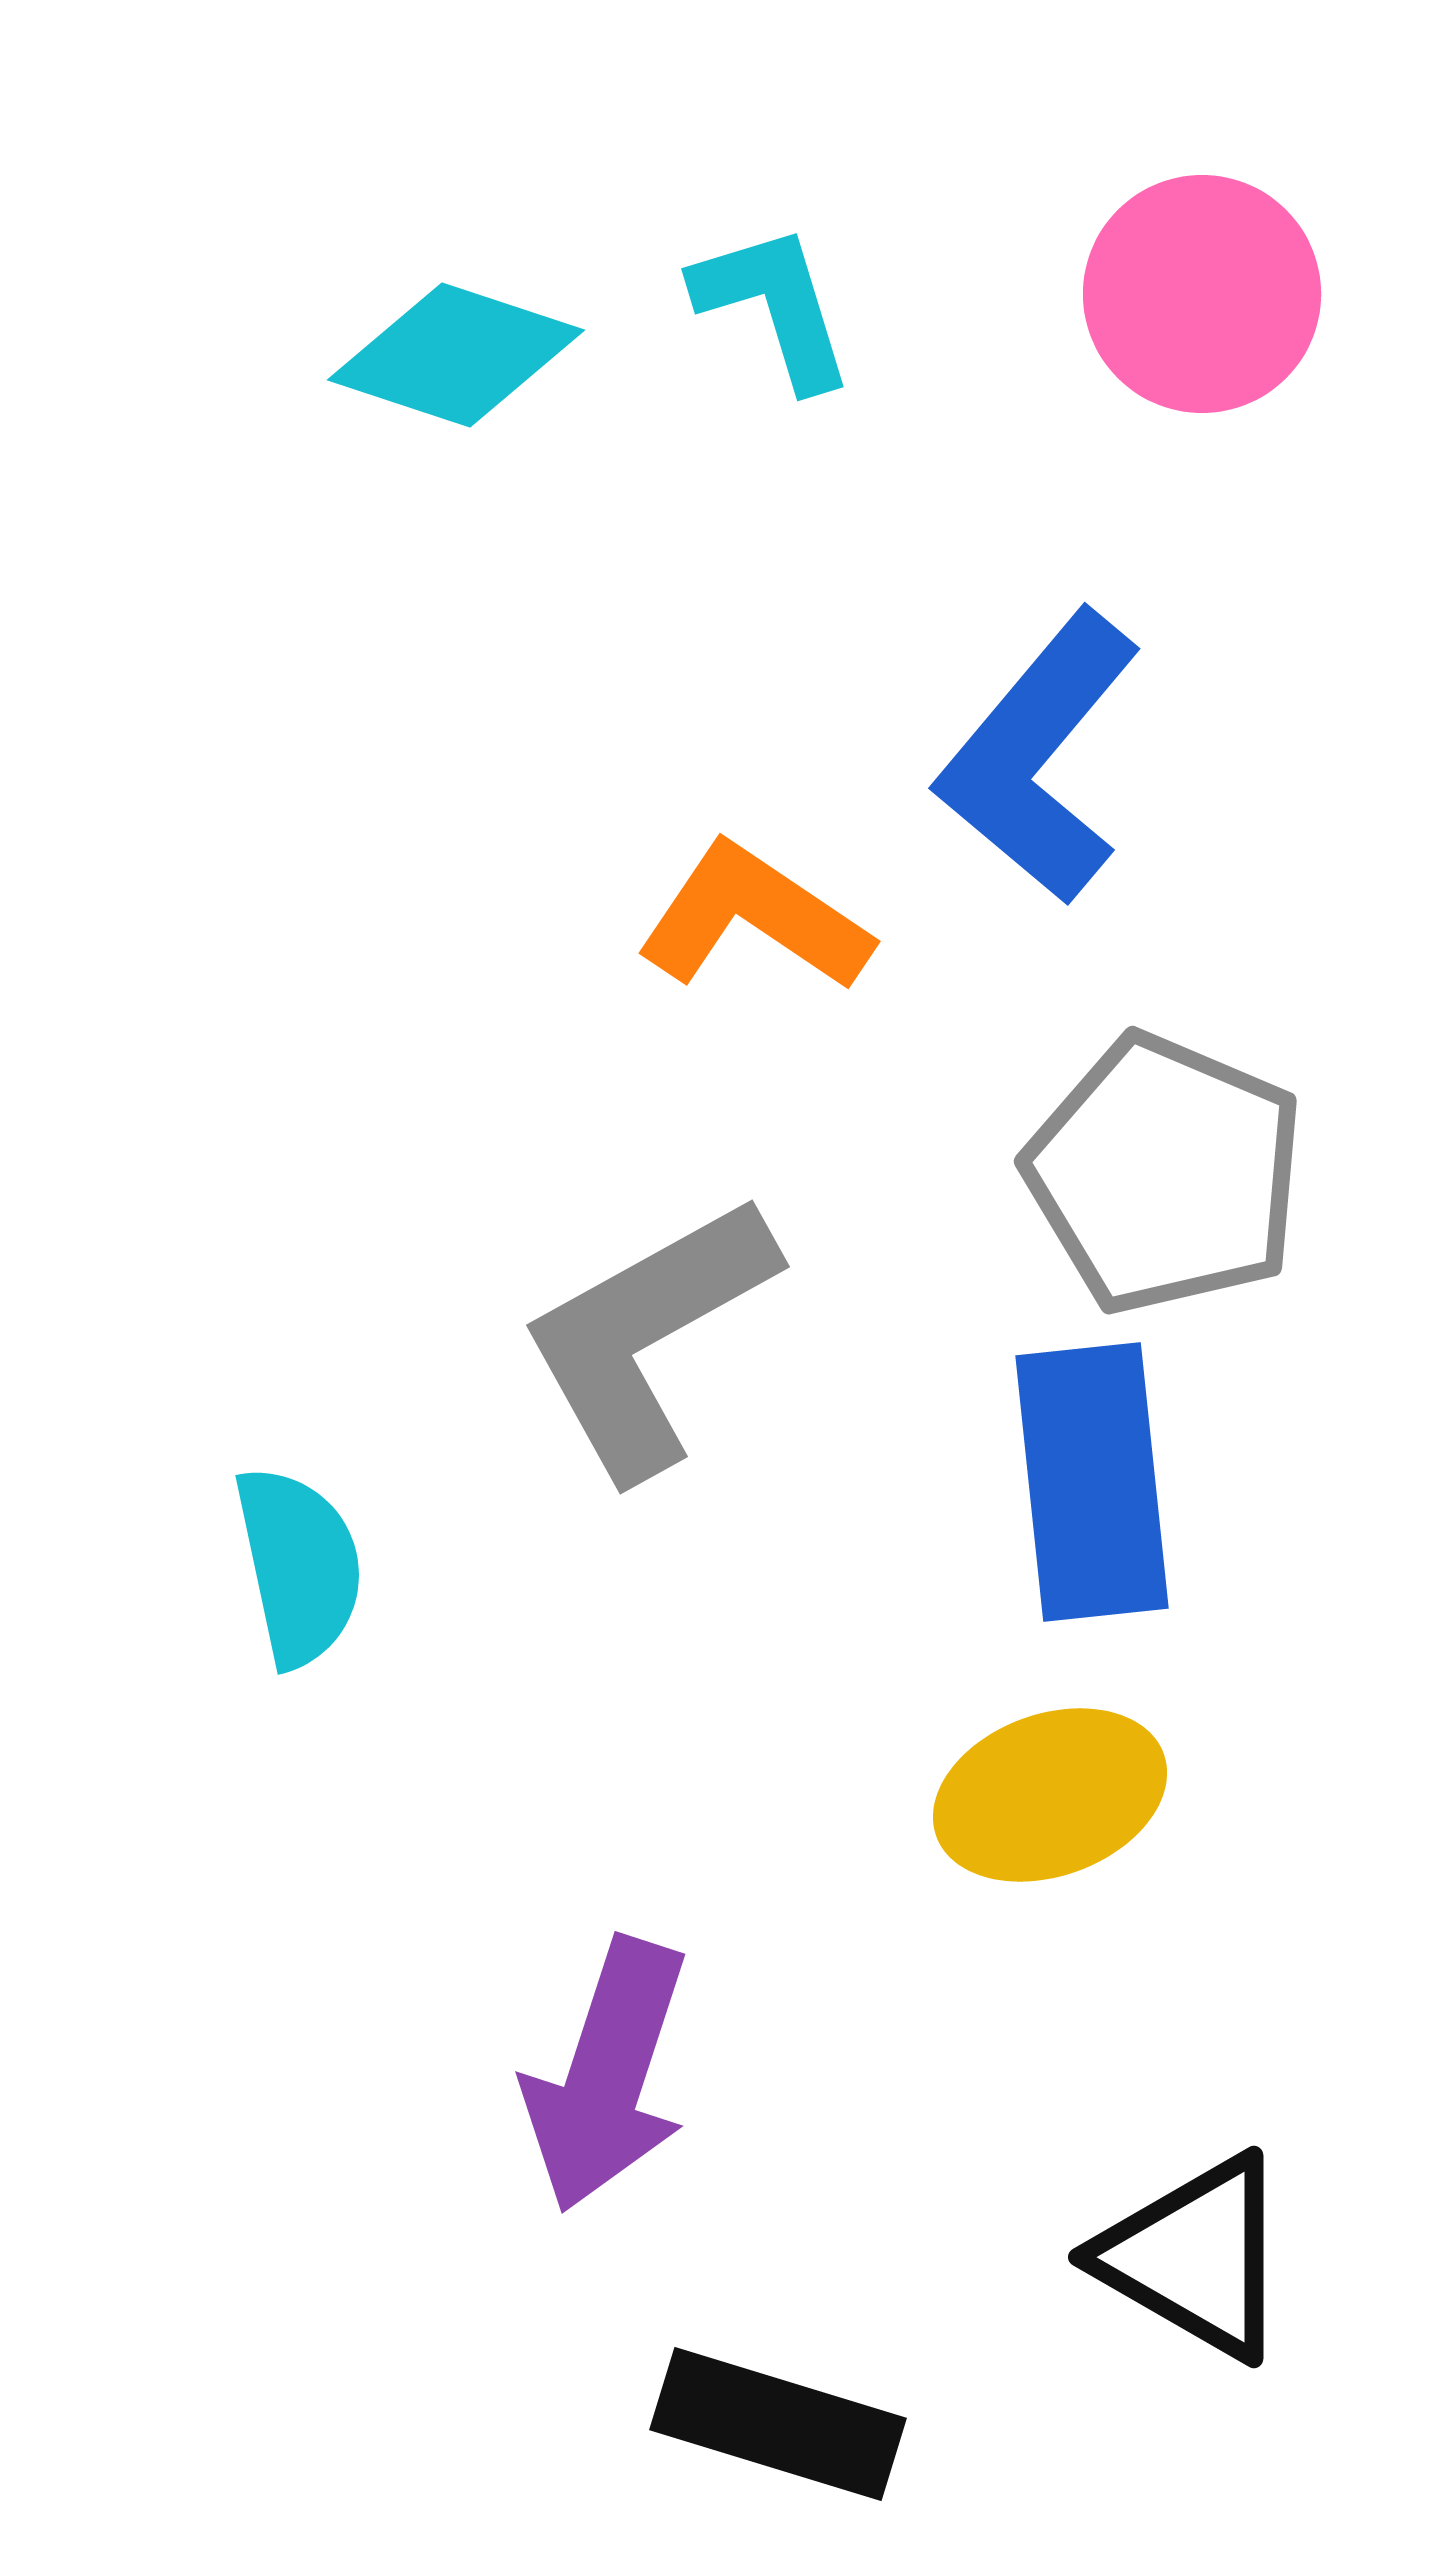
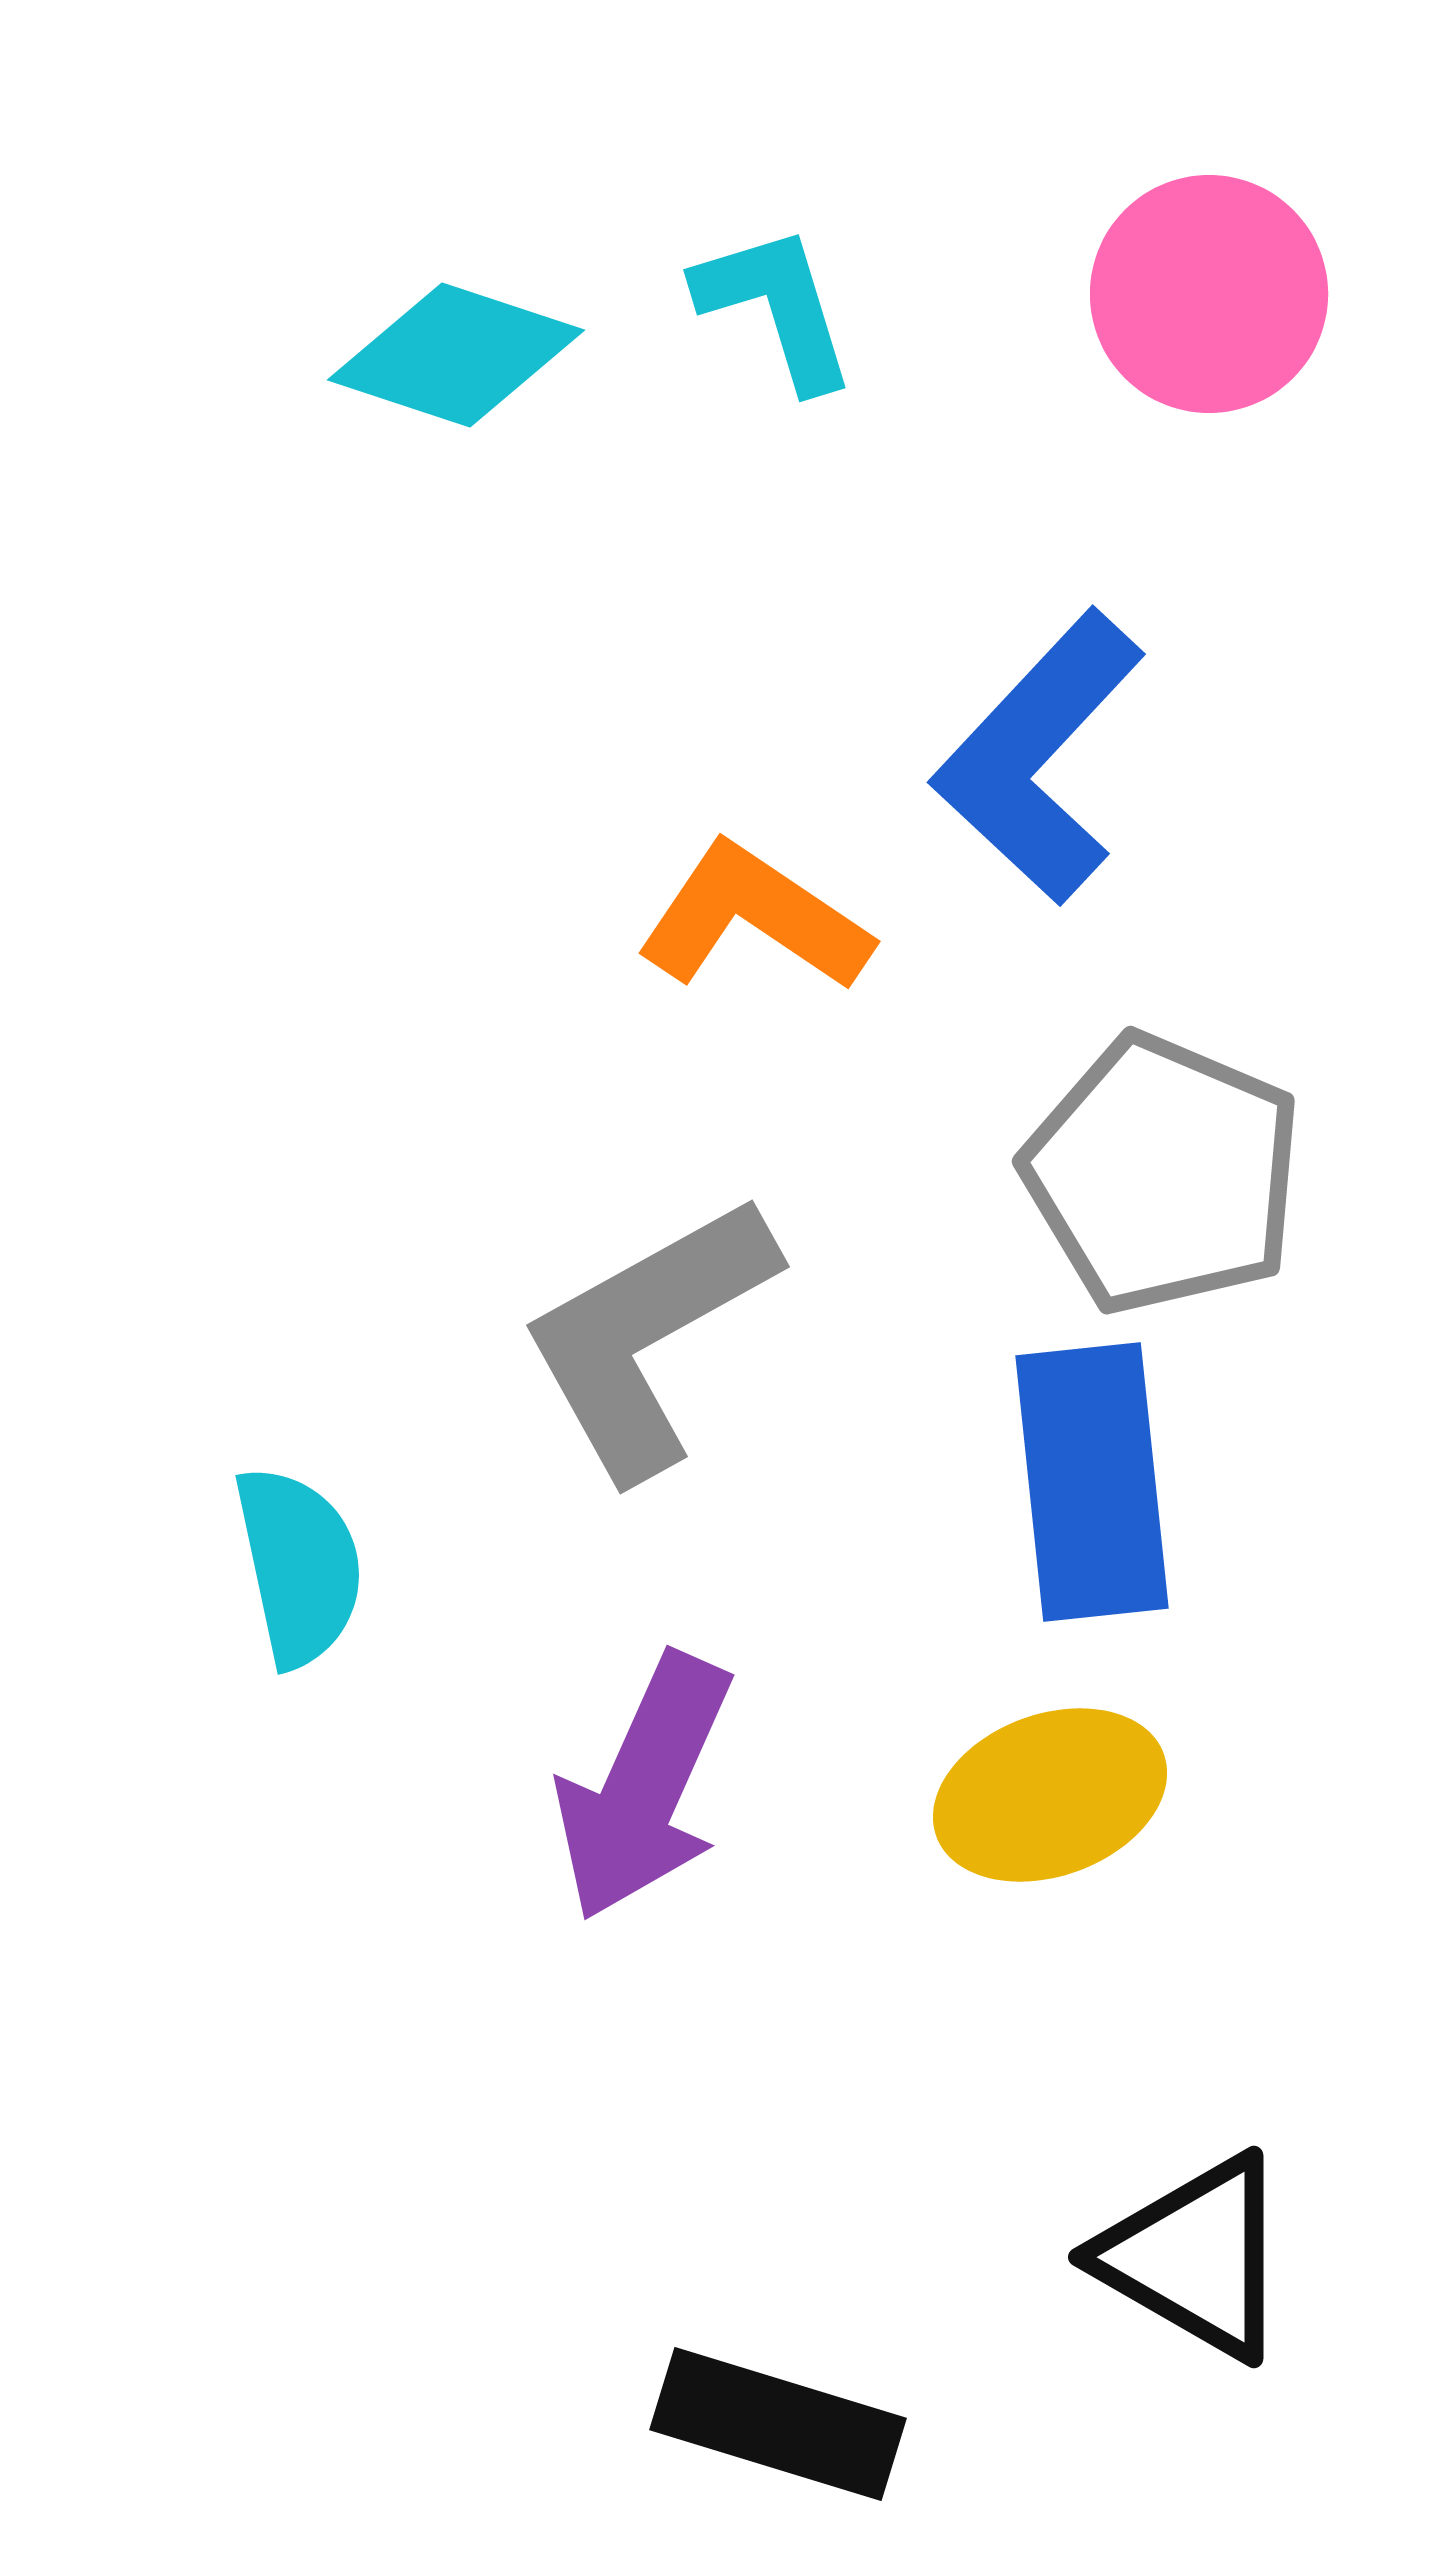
pink circle: moved 7 px right
cyan L-shape: moved 2 px right, 1 px down
blue L-shape: rotated 3 degrees clockwise
gray pentagon: moved 2 px left
purple arrow: moved 37 px right, 288 px up; rotated 6 degrees clockwise
